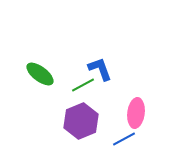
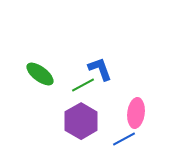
purple hexagon: rotated 8 degrees counterclockwise
